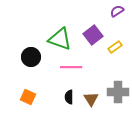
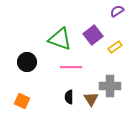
black circle: moved 4 px left, 5 px down
gray cross: moved 8 px left, 6 px up
orange square: moved 6 px left, 4 px down
